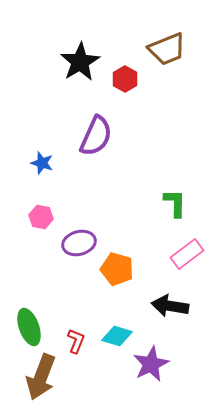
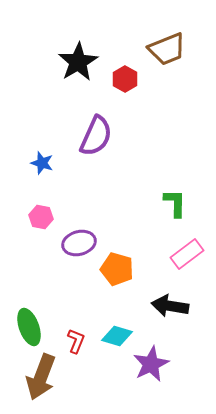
black star: moved 2 px left
